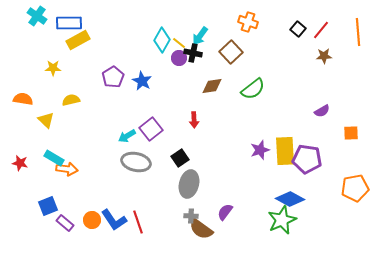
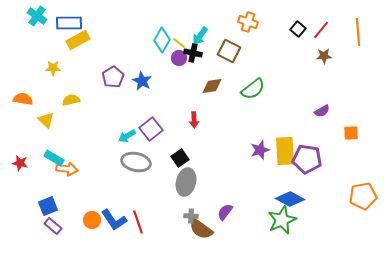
brown square at (231, 52): moved 2 px left, 1 px up; rotated 20 degrees counterclockwise
gray ellipse at (189, 184): moved 3 px left, 2 px up
orange pentagon at (355, 188): moved 8 px right, 8 px down
purple rectangle at (65, 223): moved 12 px left, 3 px down
